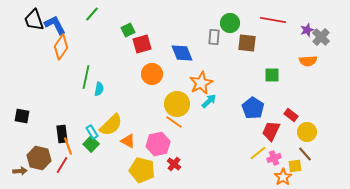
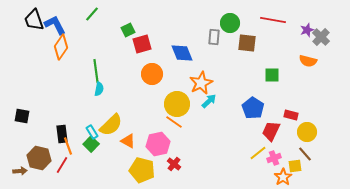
orange semicircle at (308, 61): rotated 18 degrees clockwise
green line at (86, 77): moved 10 px right, 6 px up; rotated 20 degrees counterclockwise
red rectangle at (291, 115): rotated 24 degrees counterclockwise
